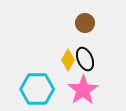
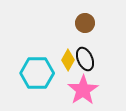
cyan hexagon: moved 16 px up
